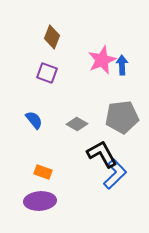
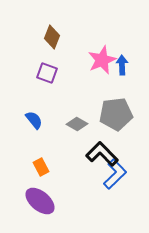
gray pentagon: moved 6 px left, 3 px up
black L-shape: rotated 16 degrees counterclockwise
orange rectangle: moved 2 px left, 5 px up; rotated 42 degrees clockwise
purple ellipse: rotated 44 degrees clockwise
